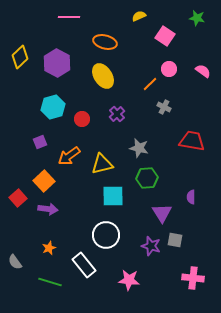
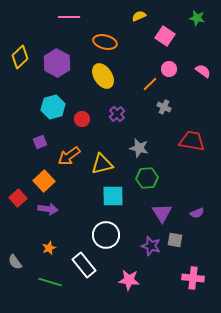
purple semicircle: moved 6 px right, 16 px down; rotated 112 degrees counterclockwise
